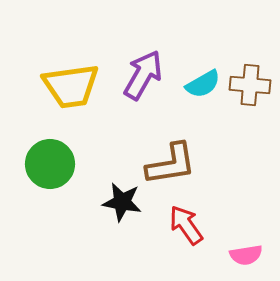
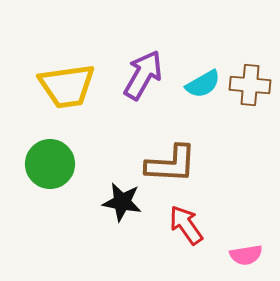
yellow trapezoid: moved 4 px left
brown L-shape: rotated 12 degrees clockwise
